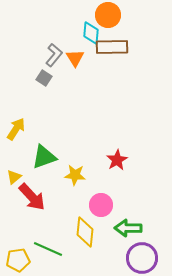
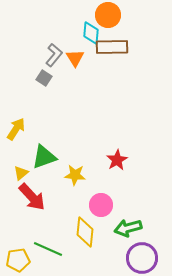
yellow triangle: moved 7 px right, 4 px up
green arrow: rotated 16 degrees counterclockwise
